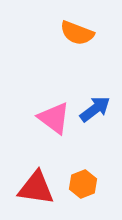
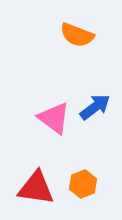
orange semicircle: moved 2 px down
blue arrow: moved 2 px up
